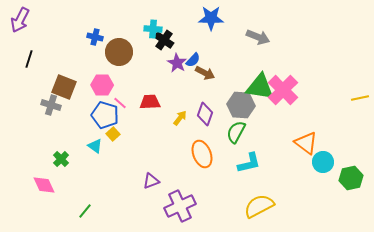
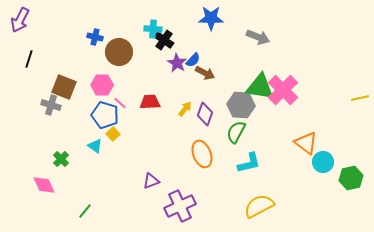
yellow arrow: moved 5 px right, 9 px up
